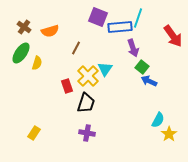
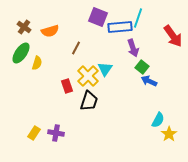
black trapezoid: moved 3 px right, 2 px up
purple cross: moved 31 px left
